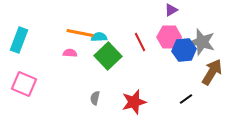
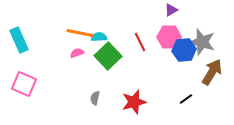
cyan rectangle: rotated 45 degrees counterclockwise
pink semicircle: moved 7 px right; rotated 24 degrees counterclockwise
